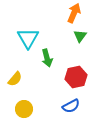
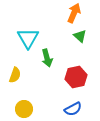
green triangle: rotated 24 degrees counterclockwise
yellow semicircle: moved 4 px up; rotated 21 degrees counterclockwise
blue semicircle: moved 2 px right, 3 px down
